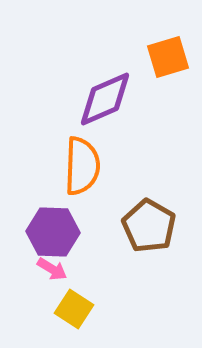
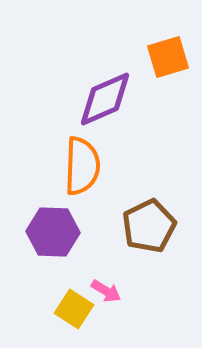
brown pentagon: rotated 16 degrees clockwise
pink arrow: moved 54 px right, 22 px down
